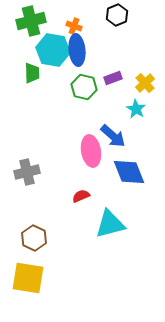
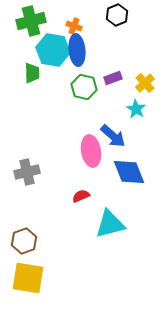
brown hexagon: moved 10 px left, 3 px down; rotated 15 degrees clockwise
